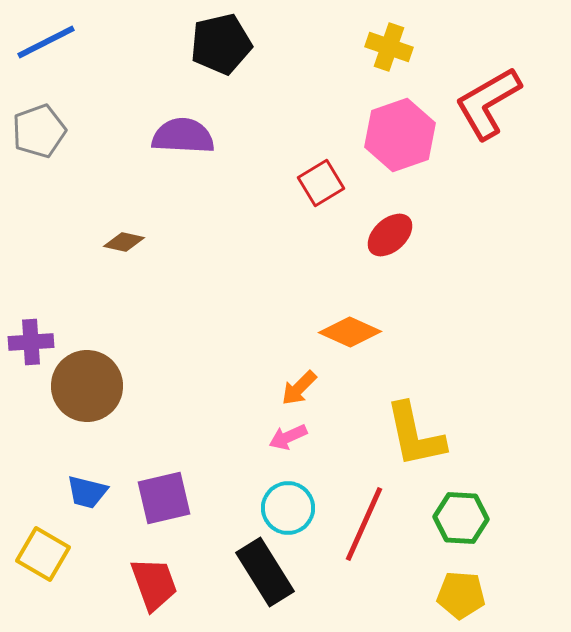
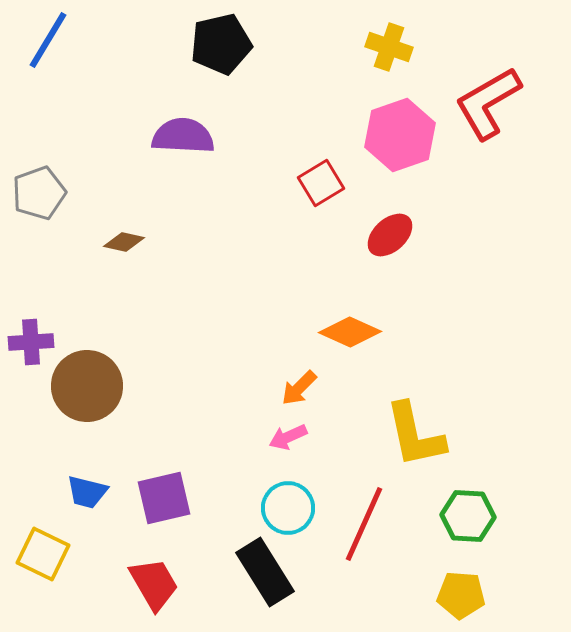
blue line: moved 2 px right, 2 px up; rotated 32 degrees counterclockwise
gray pentagon: moved 62 px down
green hexagon: moved 7 px right, 2 px up
yellow square: rotated 4 degrees counterclockwise
red trapezoid: rotated 10 degrees counterclockwise
